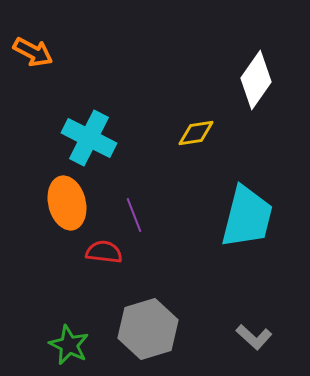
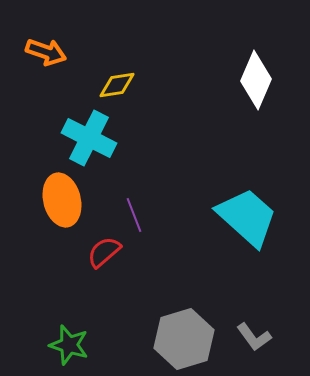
orange arrow: moved 13 px right; rotated 9 degrees counterclockwise
white diamond: rotated 12 degrees counterclockwise
yellow diamond: moved 79 px left, 48 px up
orange ellipse: moved 5 px left, 3 px up
cyan trapezoid: rotated 62 degrees counterclockwise
red semicircle: rotated 48 degrees counterclockwise
gray hexagon: moved 36 px right, 10 px down
gray L-shape: rotated 12 degrees clockwise
green star: rotated 9 degrees counterclockwise
